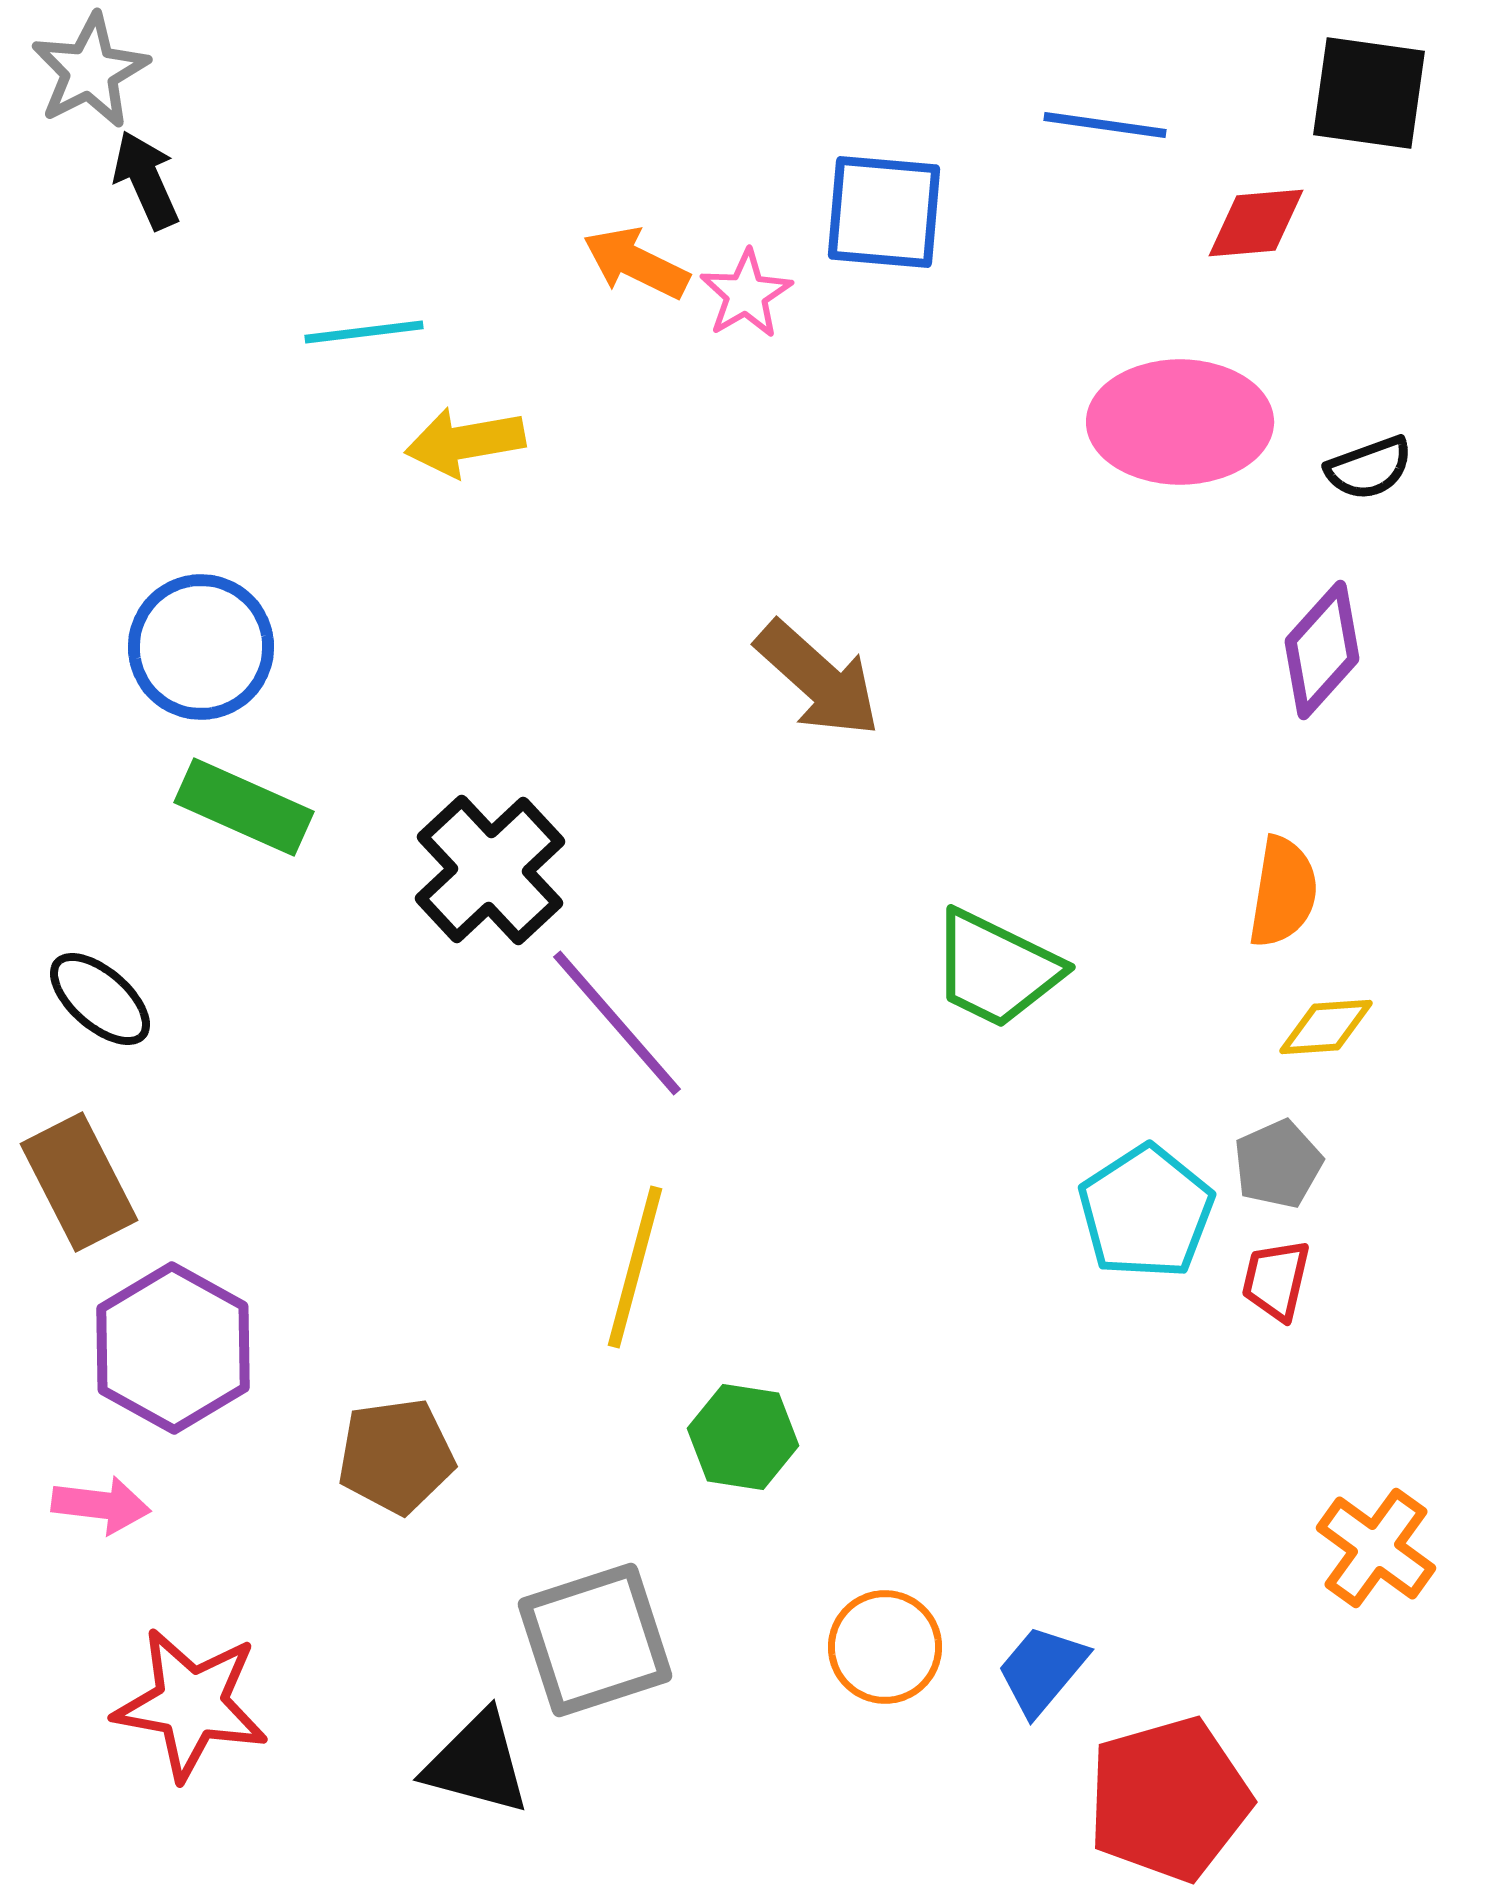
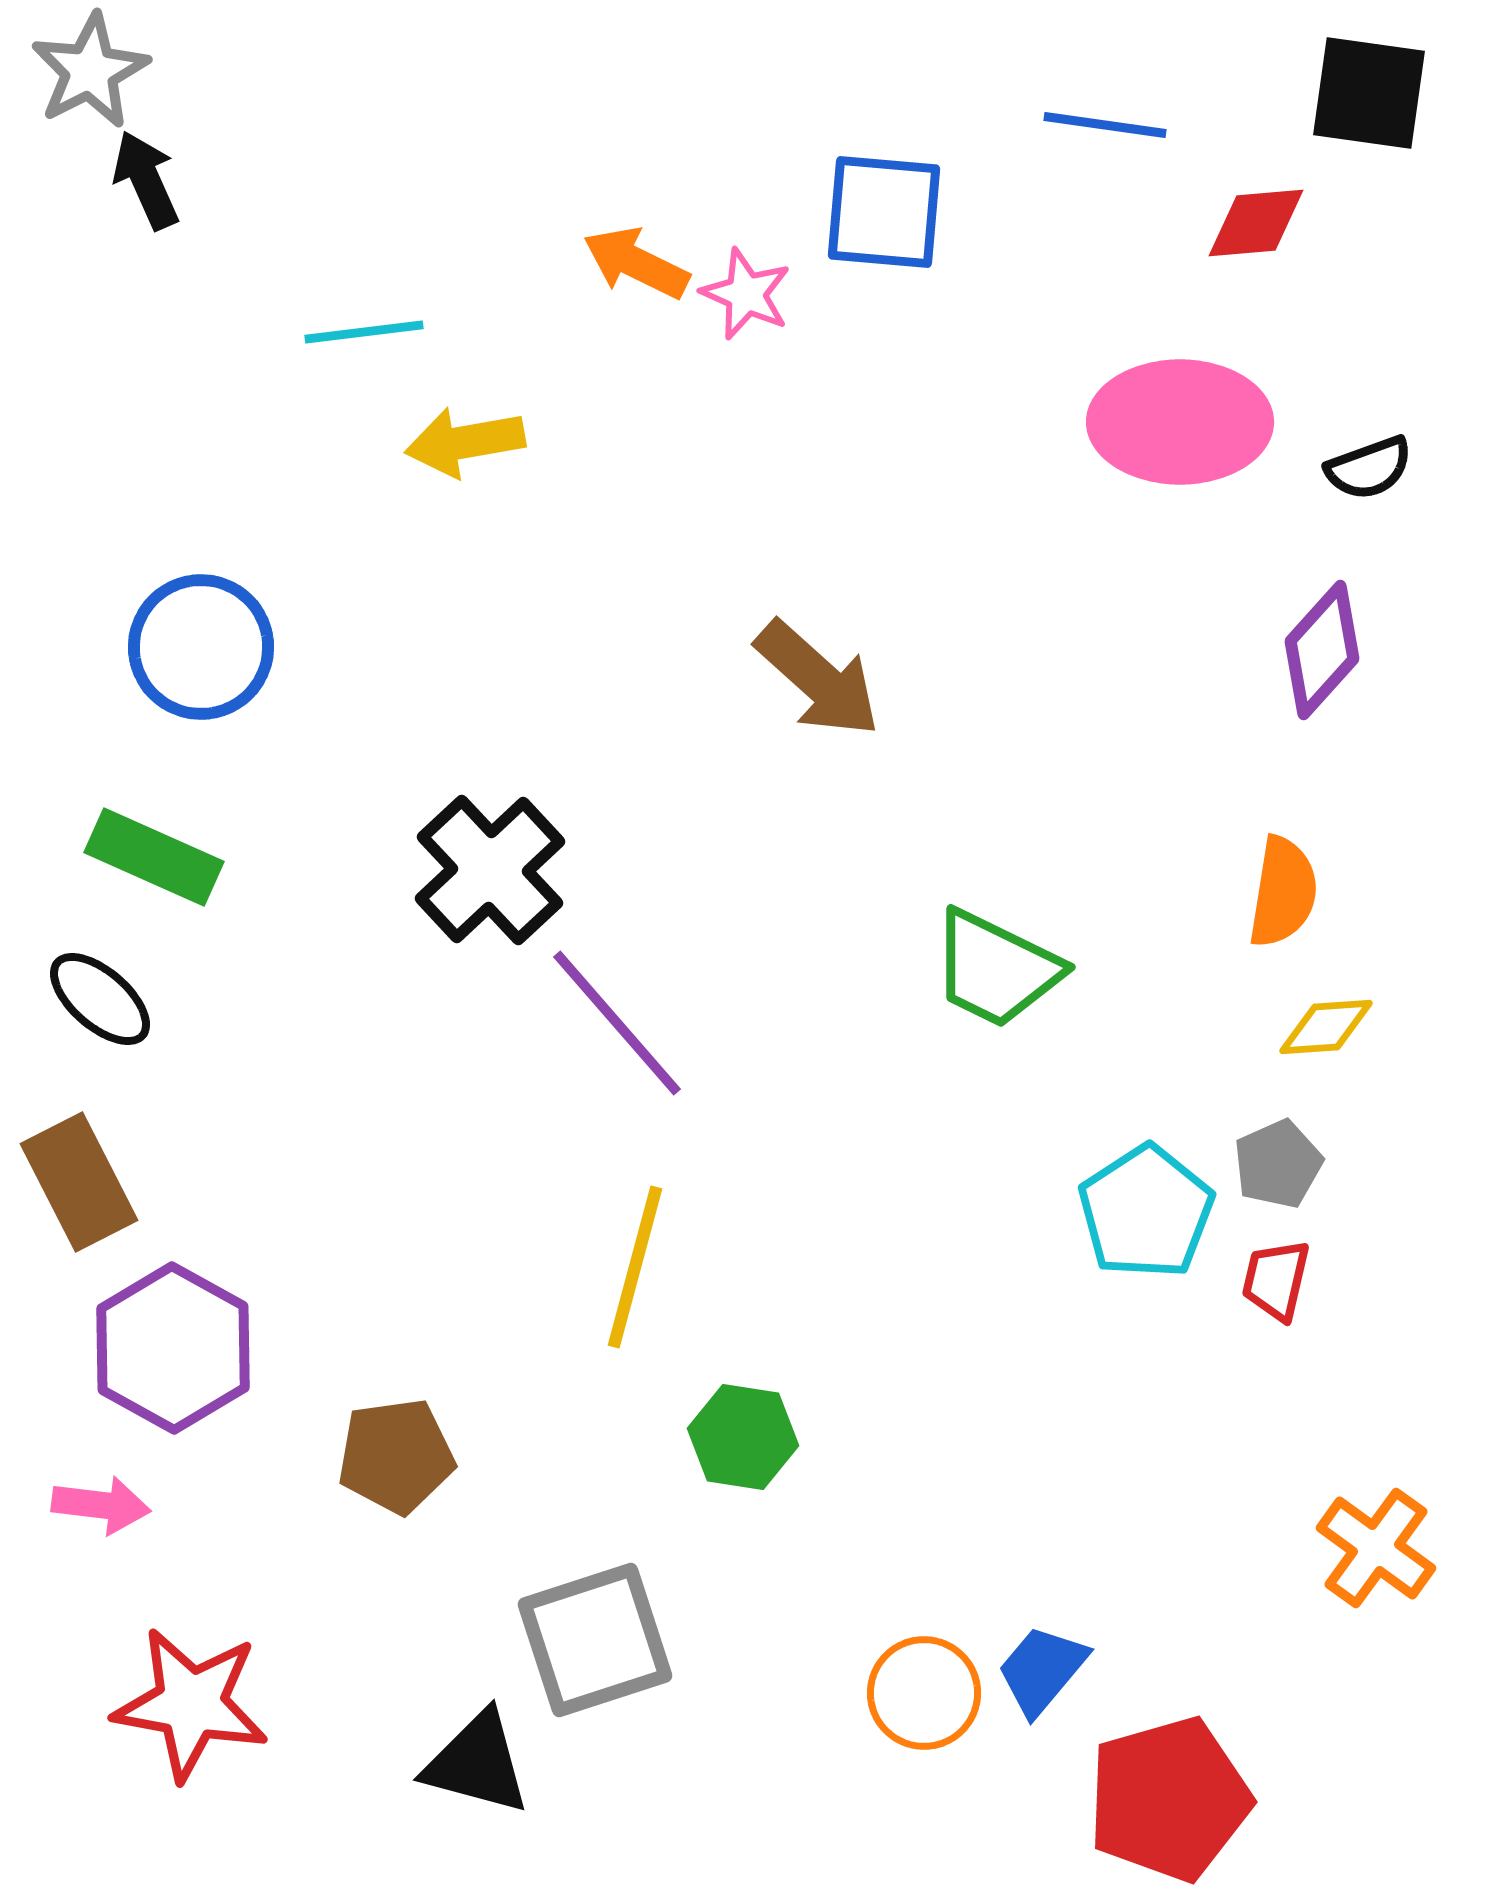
pink star: rotated 18 degrees counterclockwise
green rectangle: moved 90 px left, 50 px down
orange circle: moved 39 px right, 46 px down
